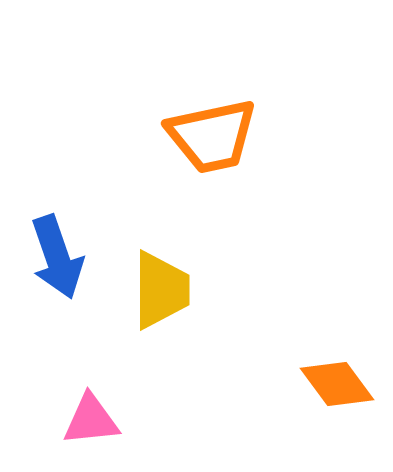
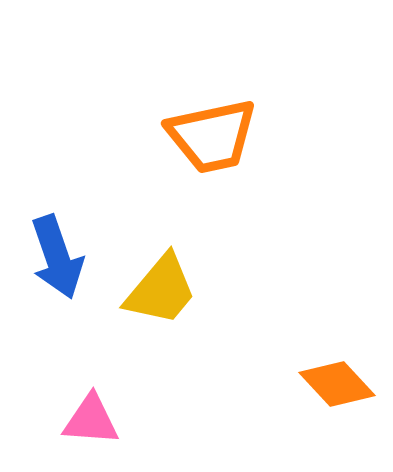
yellow trapezoid: rotated 40 degrees clockwise
orange diamond: rotated 6 degrees counterclockwise
pink triangle: rotated 10 degrees clockwise
